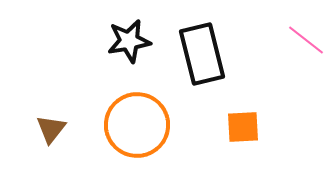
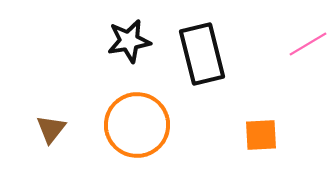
pink line: moved 2 px right, 4 px down; rotated 69 degrees counterclockwise
orange square: moved 18 px right, 8 px down
